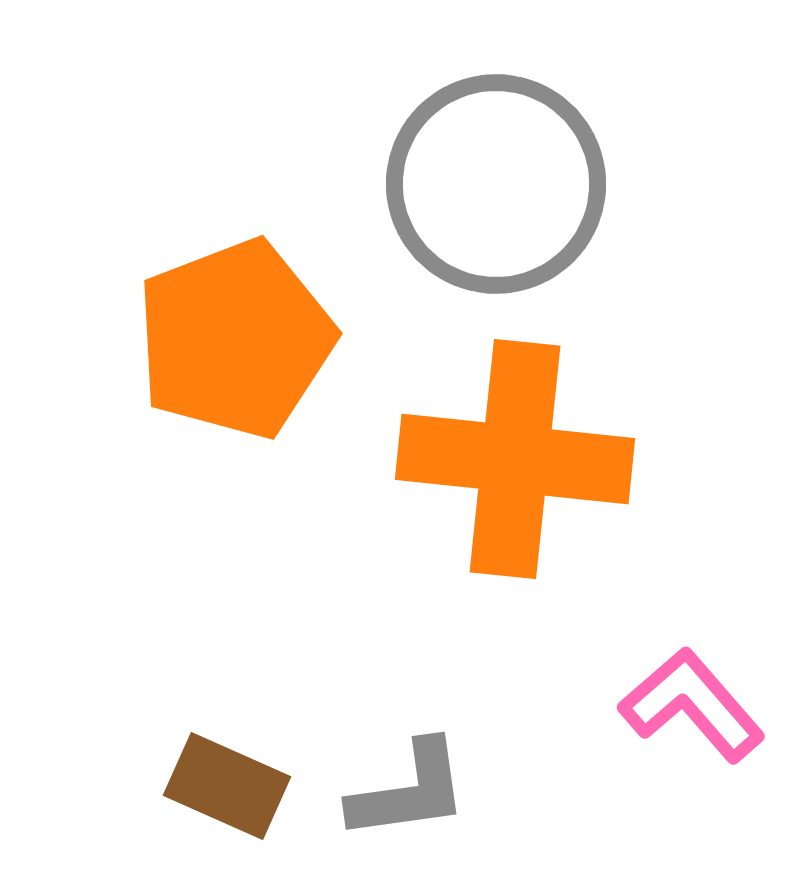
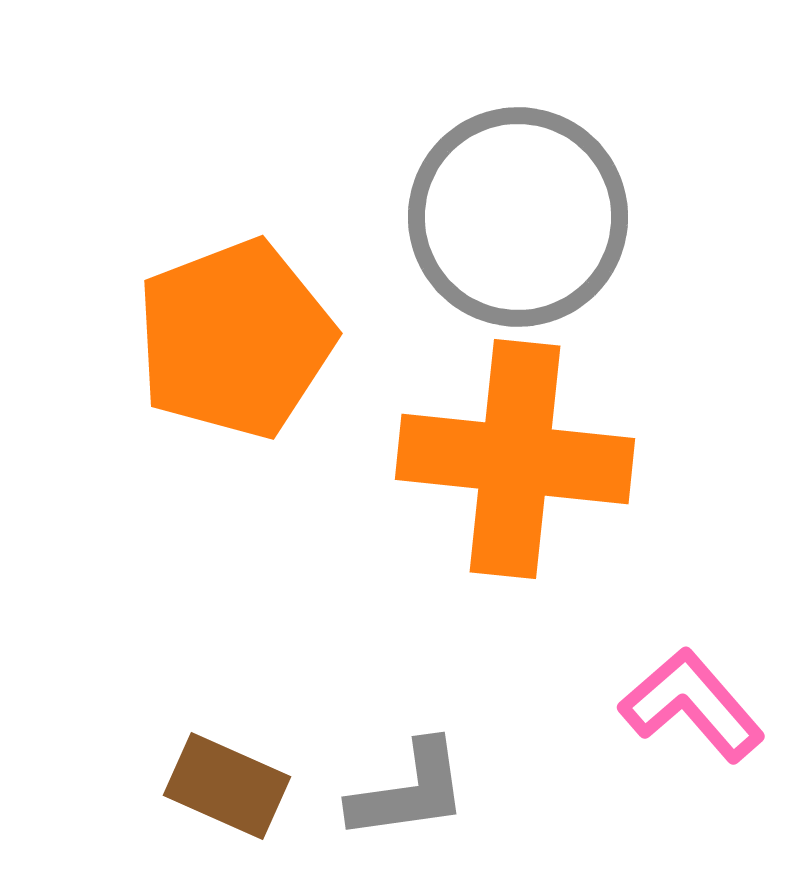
gray circle: moved 22 px right, 33 px down
